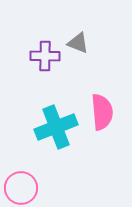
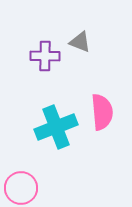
gray triangle: moved 2 px right, 1 px up
